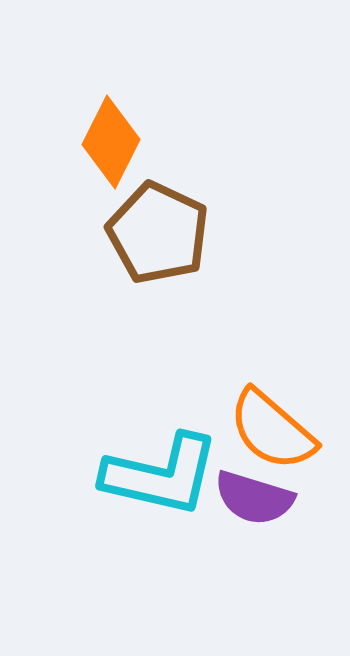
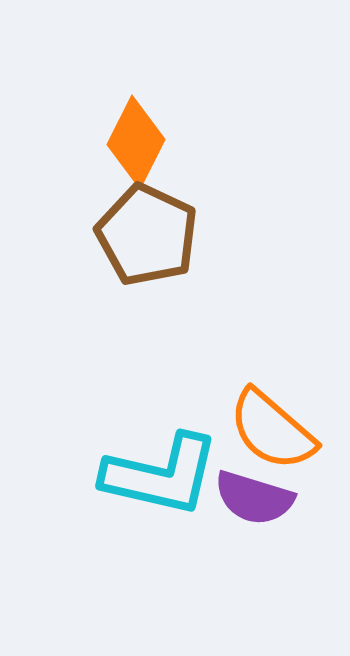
orange diamond: moved 25 px right
brown pentagon: moved 11 px left, 2 px down
